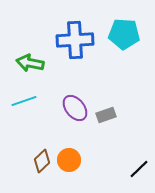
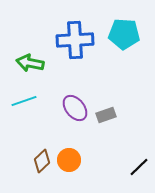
black line: moved 2 px up
